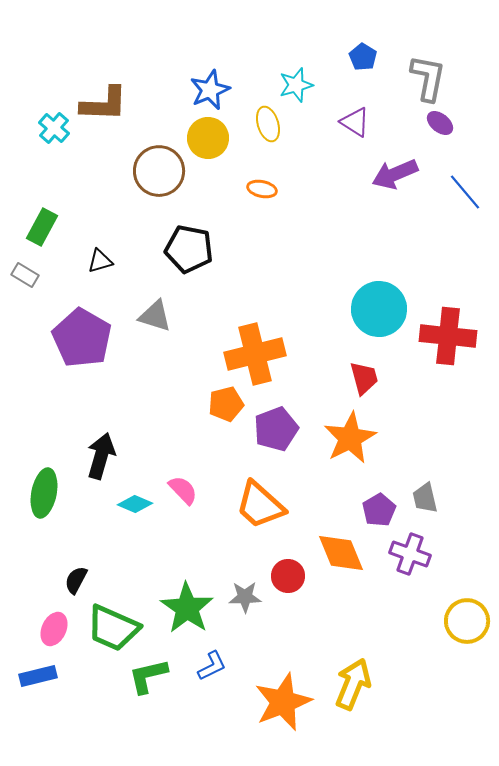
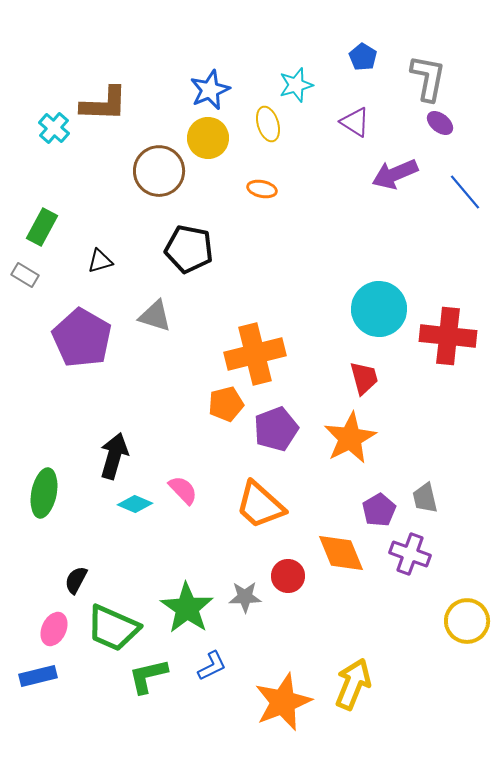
black arrow at (101, 456): moved 13 px right
